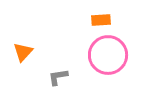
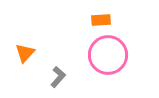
orange triangle: moved 2 px right, 1 px down
gray L-shape: rotated 140 degrees clockwise
